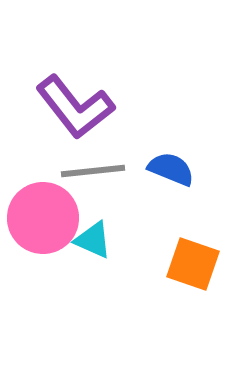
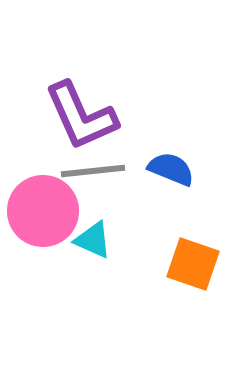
purple L-shape: moved 6 px right, 9 px down; rotated 14 degrees clockwise
pink circle: moved 7 px up
